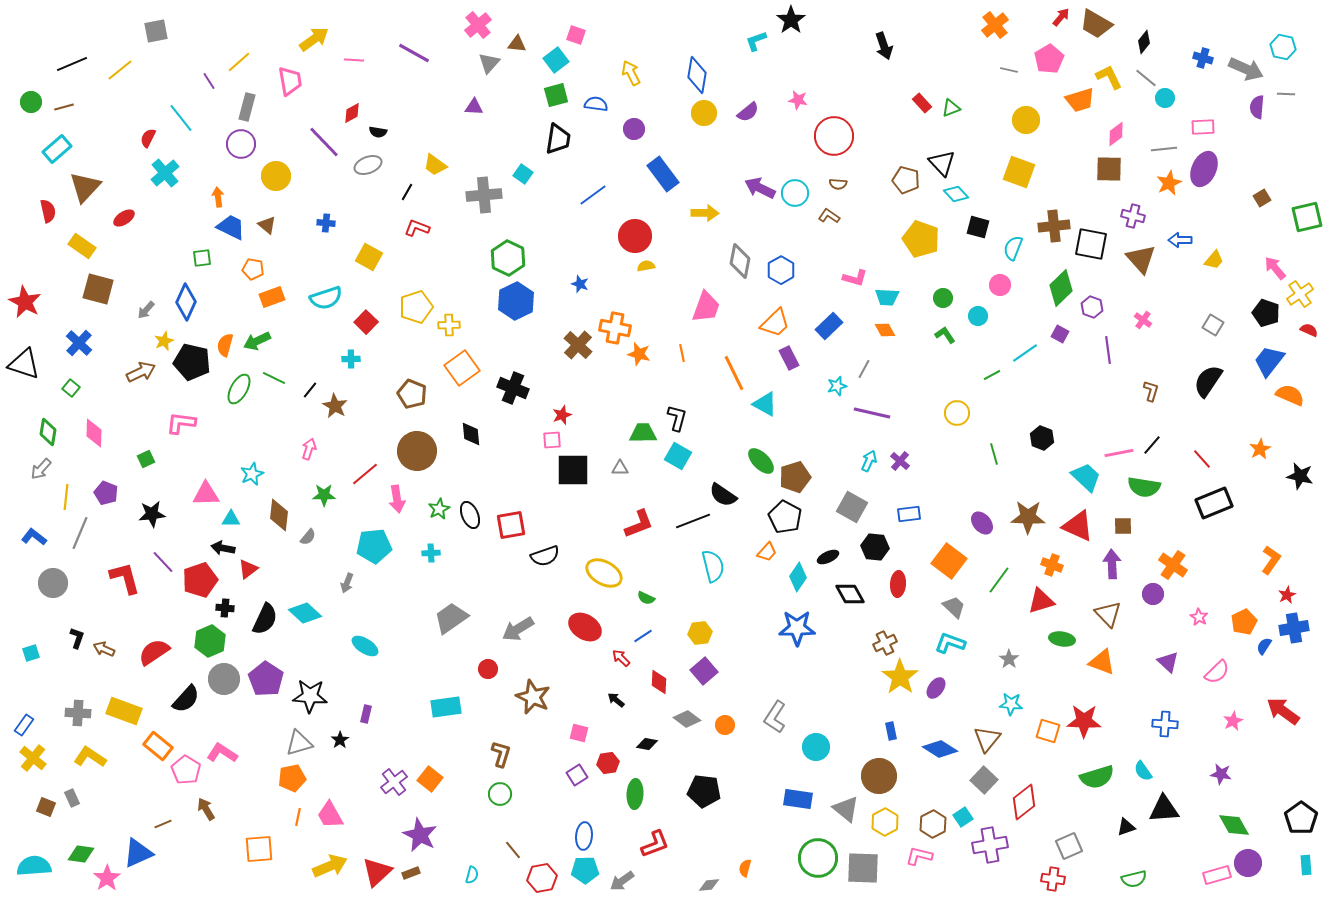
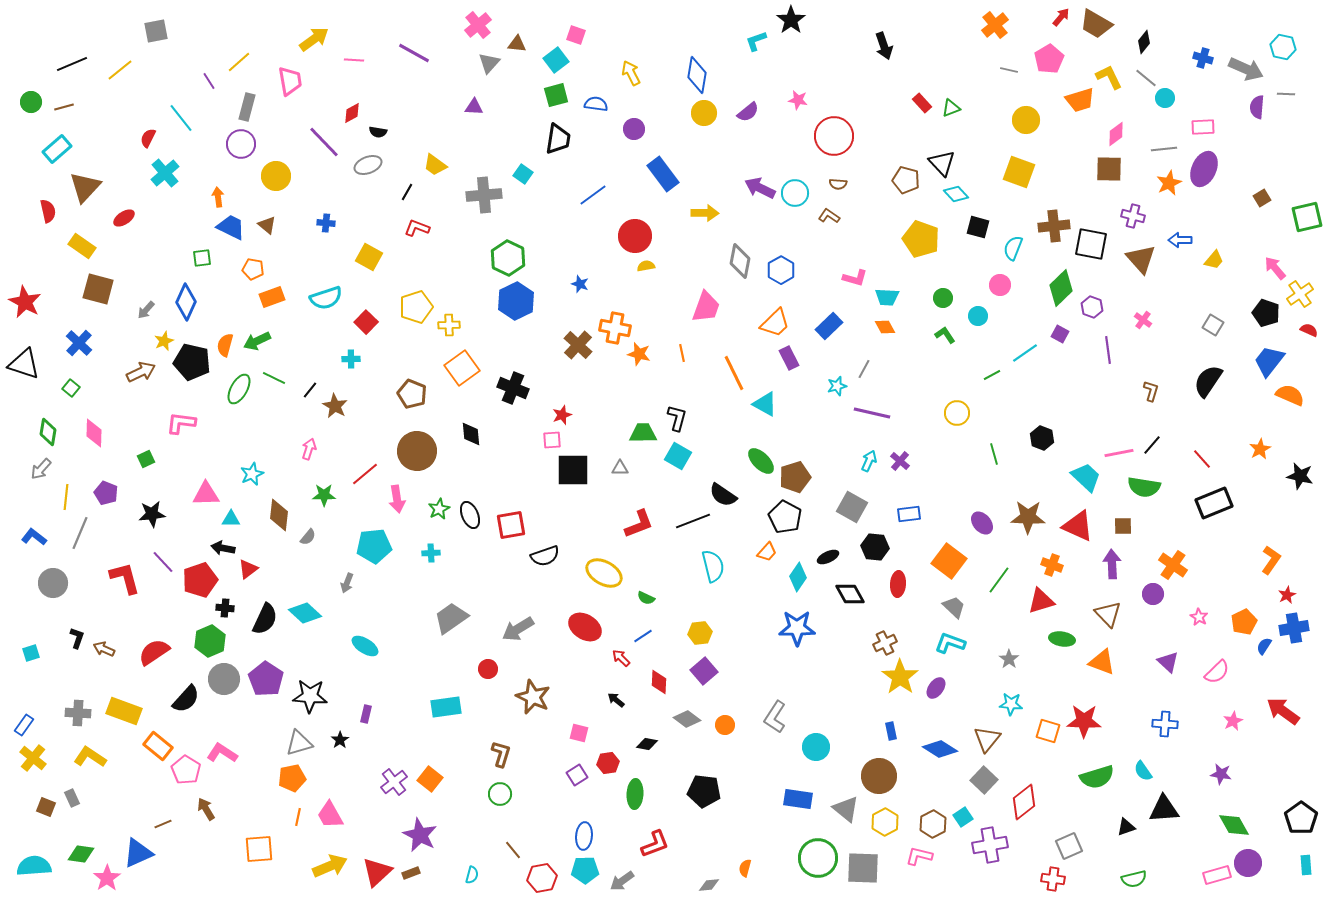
orange diamond at (885, 330): moved 3 px up
